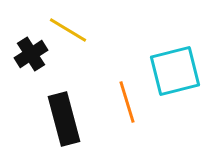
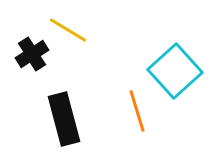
black cross: moved 1 px right
cyan square: rotated 28 degrees counterclockwise
orange line: moved 10 px right, 9 px down
